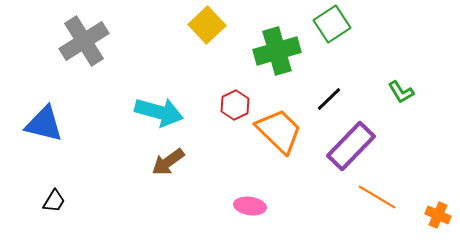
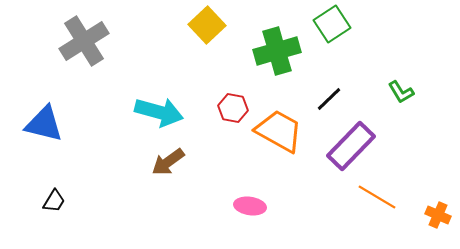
red hexagon: moved 2 px left, 3 px down; rotated 24 degrees counterclockwise
orange trapezoid: rotated 15 degrees counterclockwise
